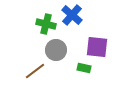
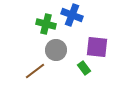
blue cross: rotated 20 degrees counterclockwise
green rectangle: rotated 40 degrees clockwise
